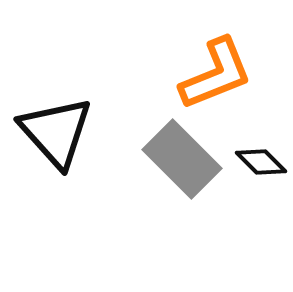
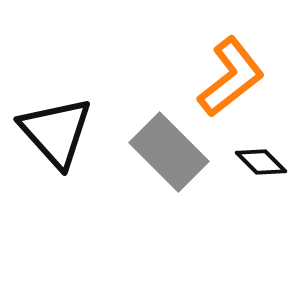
orange L-shape: moved 15 px right, 3 px down; rotated 16 degrees counterclockwise
gray rectangle: moved 13 px left, 7 px up
